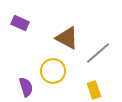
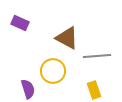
gray line: moved 1 px left, 3 px down; rotated 36 degrees clockwise
purple semicircle: moved 2 px right, 2 px down
